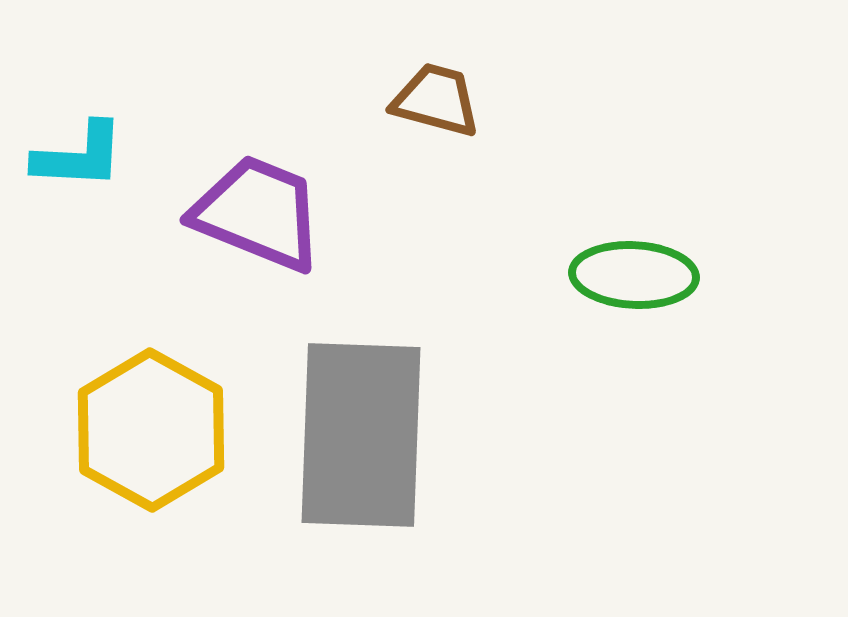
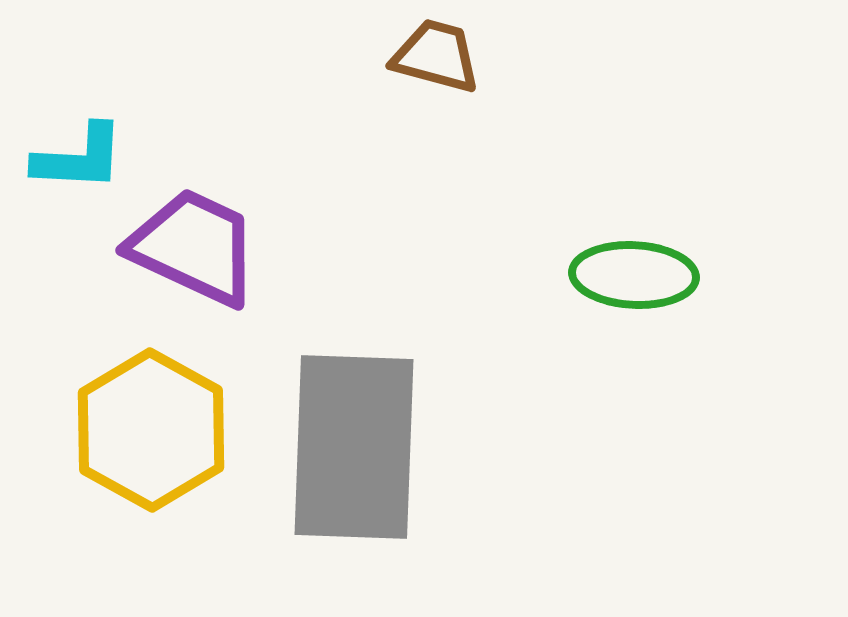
brown trapezoid: moved 44 px up
cyan L-shape: moved 2 px down
purple trapezoid: moved 64 px left, 34 px down; rotated 3 degrees clockwise
gray rectangle: moved 7 px left, 12 px down
